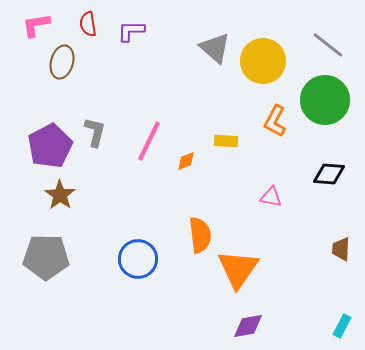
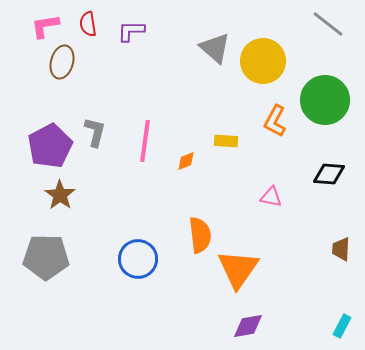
pink L-shape: moved 9 px right, 1 px down
gray line: moved 21 px up
pink line: moved 4 px left; rotated 18 degrees counterclockwise
